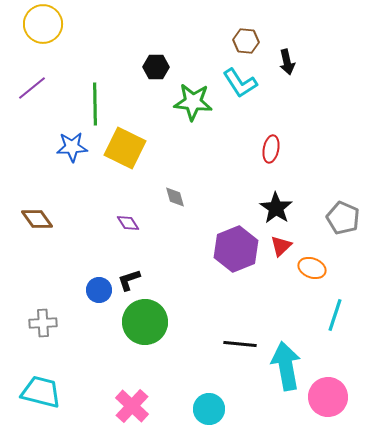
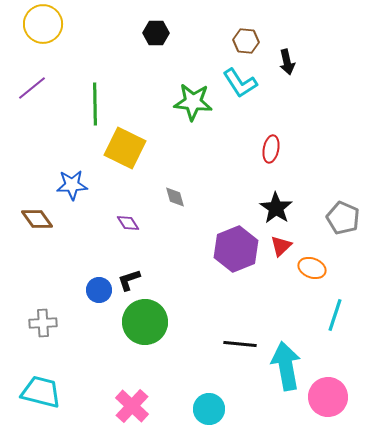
black hexagon: moved 34 px up
blue star: moved 38 px down
